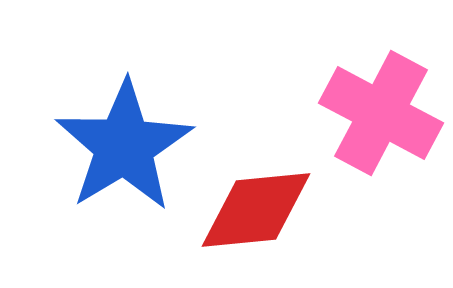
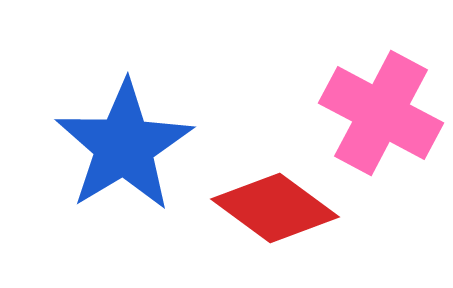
red diamond: moved 19 px right, 2 px up; rotated 42 degrees clockwise
